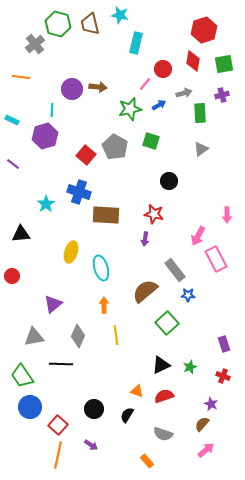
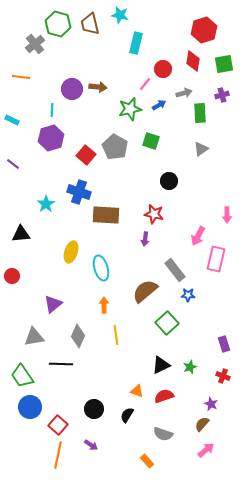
purple hexagon at (45, 136): moved 6 px right, 2 px down
pink rectangle at (216, 259): rotated 40 degrees clockwise
